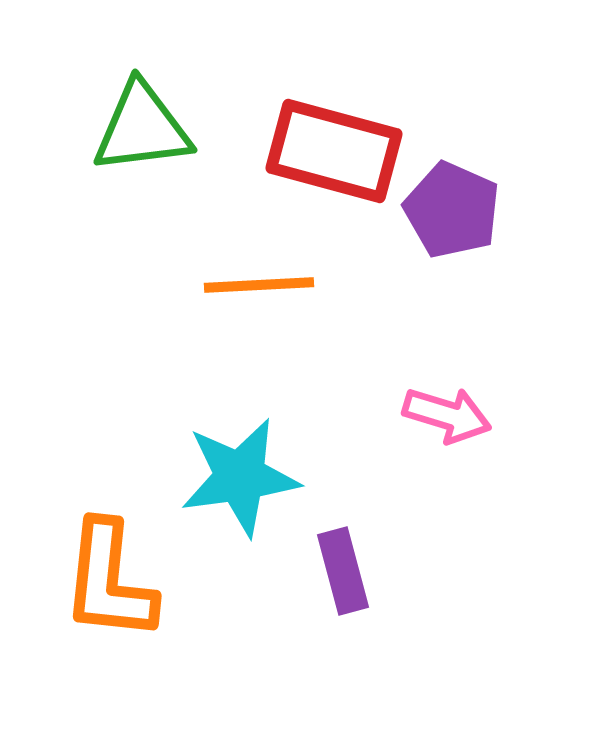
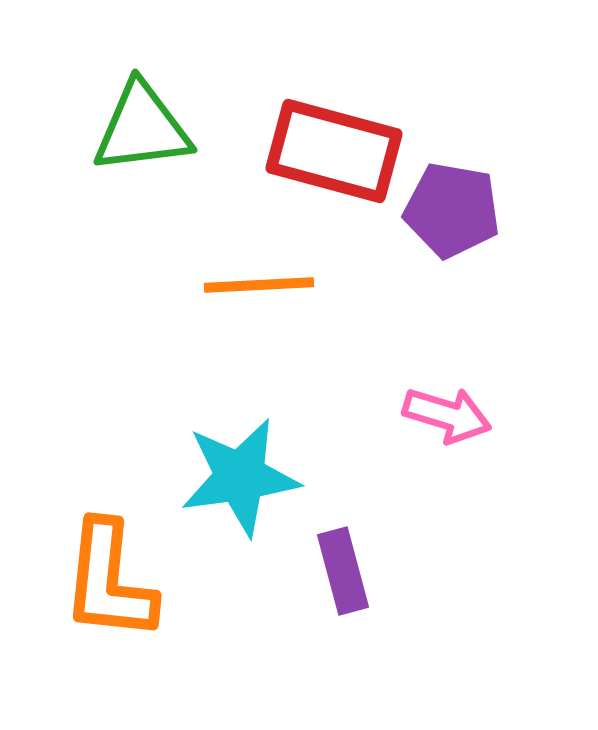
purple pentagon: rotated 14 degrees counterclockwise
